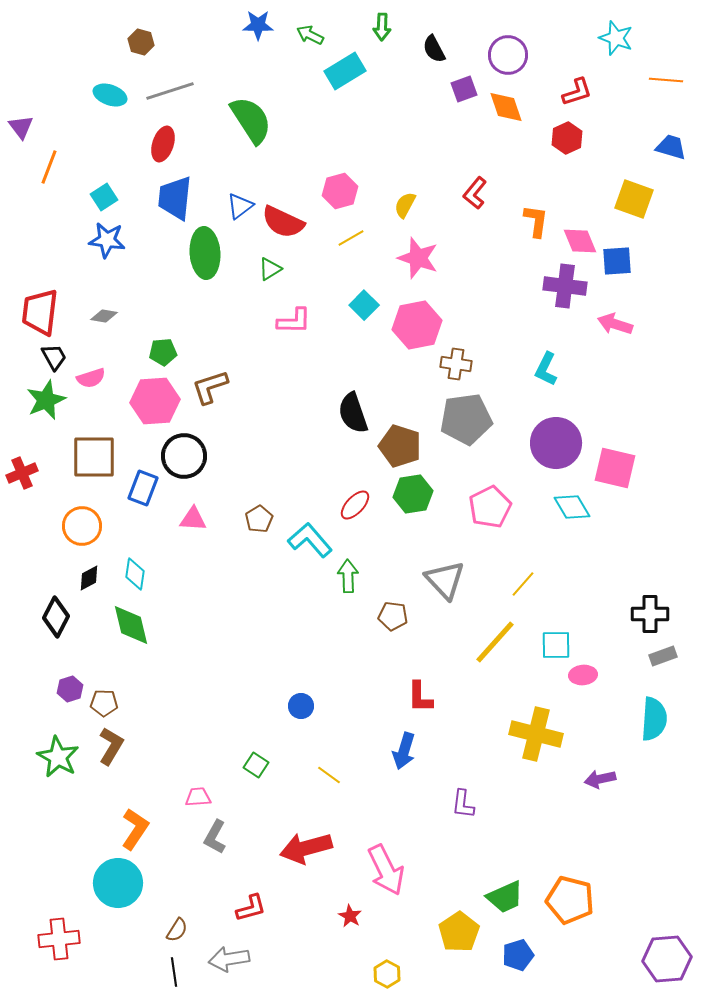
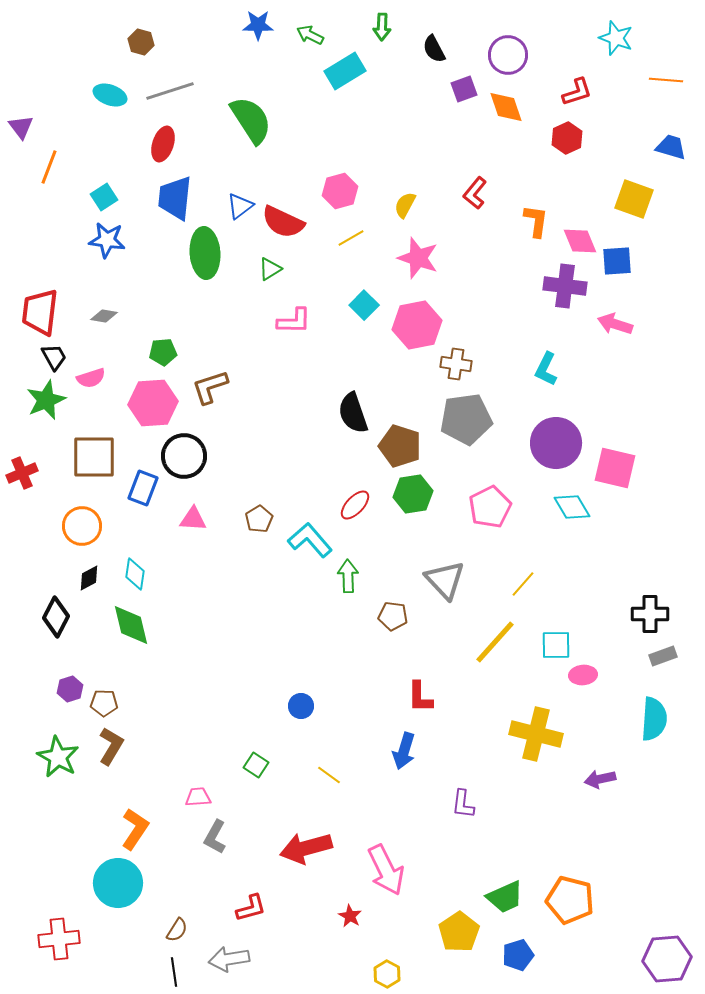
pink hexagon at (155, 401): moved 2 px left, 2 px down
